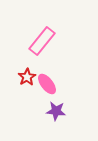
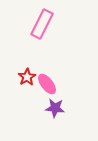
pink rectangle: moved 17 px up; rotated 12 degrees counterclockwise
purple star: moved 1 px left, 3 px up
